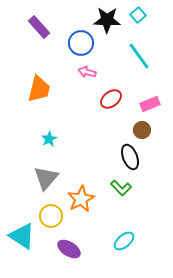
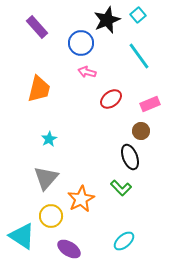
black star: rotated 24 degrees counterclockwise
purple rectangle: moved 2 px left
brown circle: moved 1 px left, 1 px down
